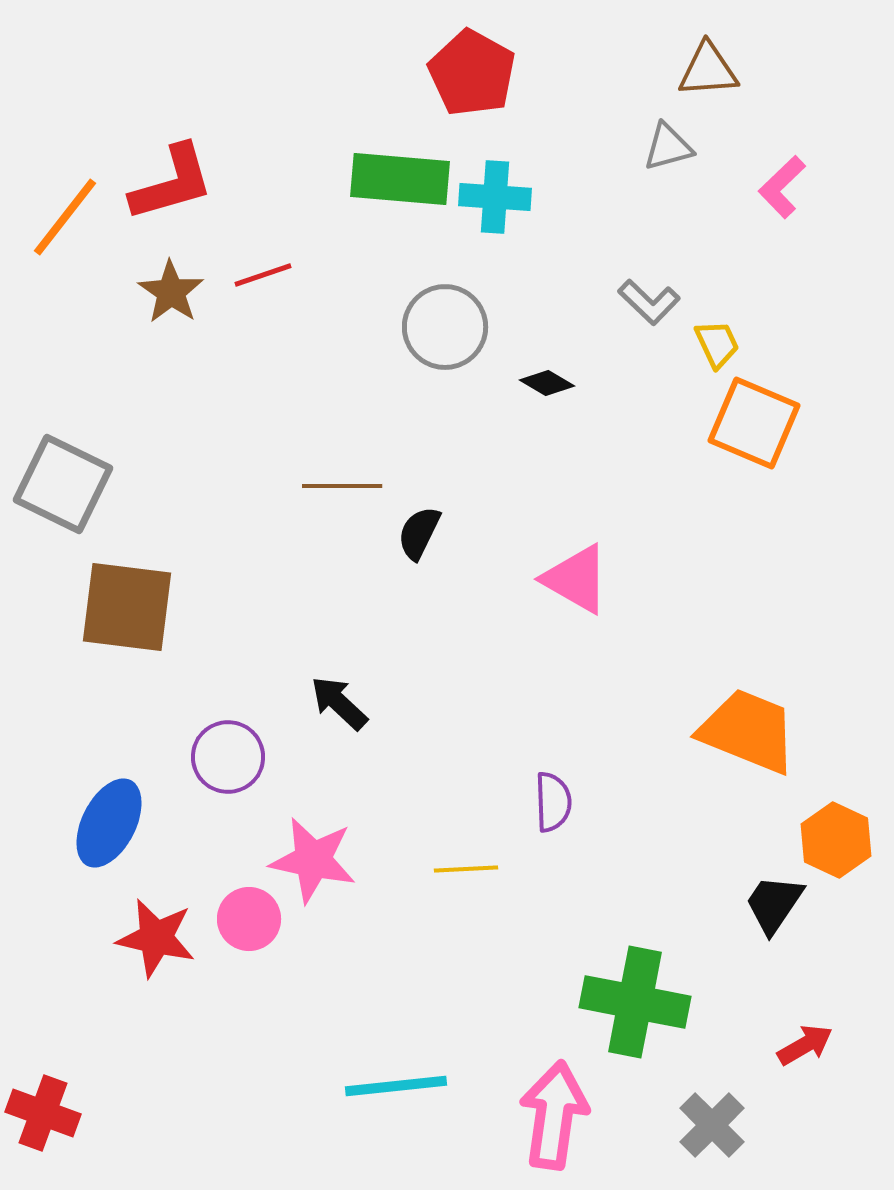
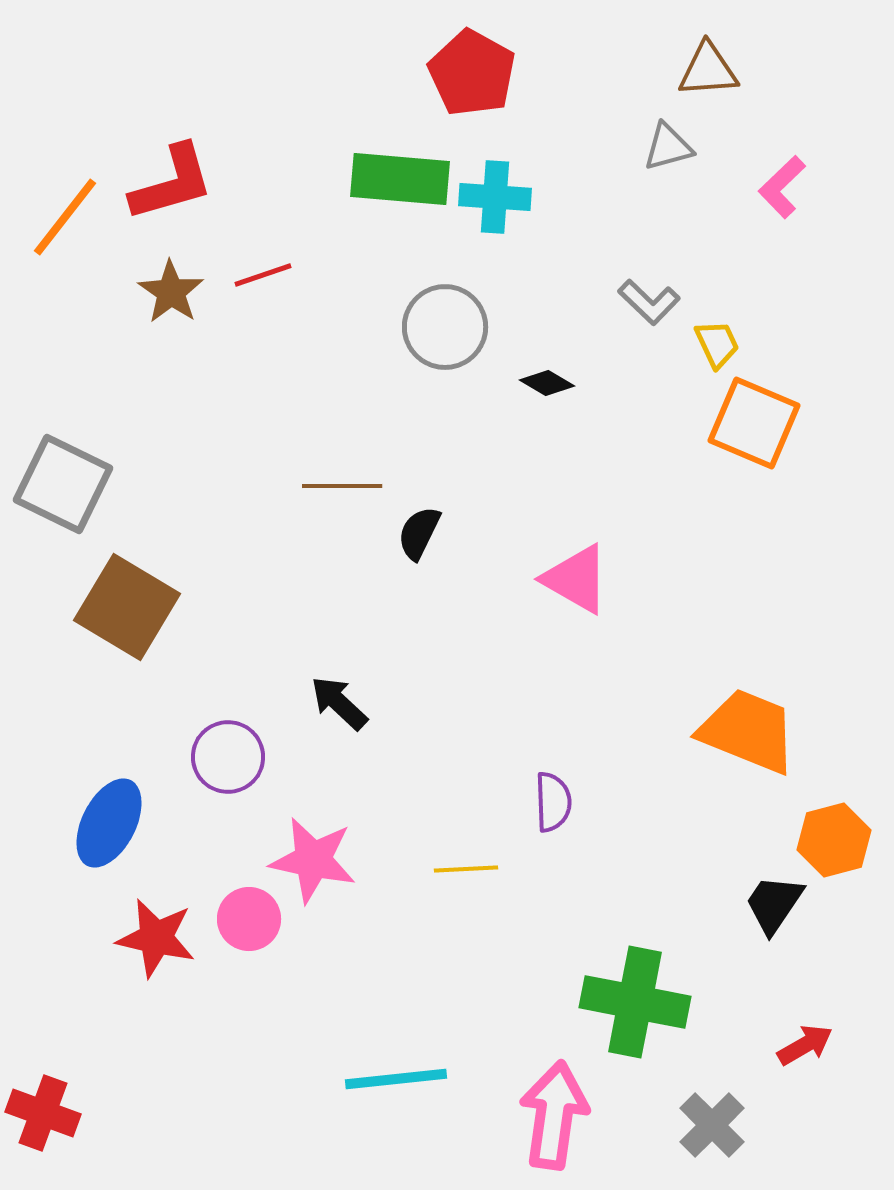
brown square: rotated 24 degrees clockwise
orange hexagon: moved 2 px left; rotated 20 degrees clockwise
cyan line: moved 7 px up
